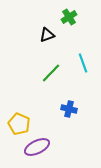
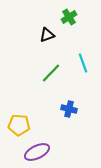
yellow pentagon: moved 1 px down; rotated 20 degrees counterclockwise
purple ellipse: moved 5 px down
